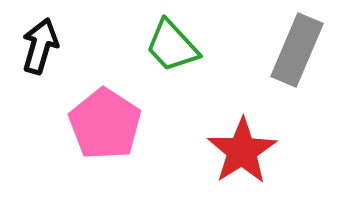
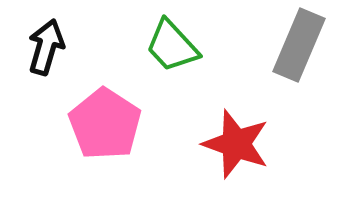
black arrow: moved 6 px right, 1 px down
gray rectangle: moved 2 px right, 5 px up
red star: moved 6 px left, 7 px up; rotated 20 degrees counterclockwise
